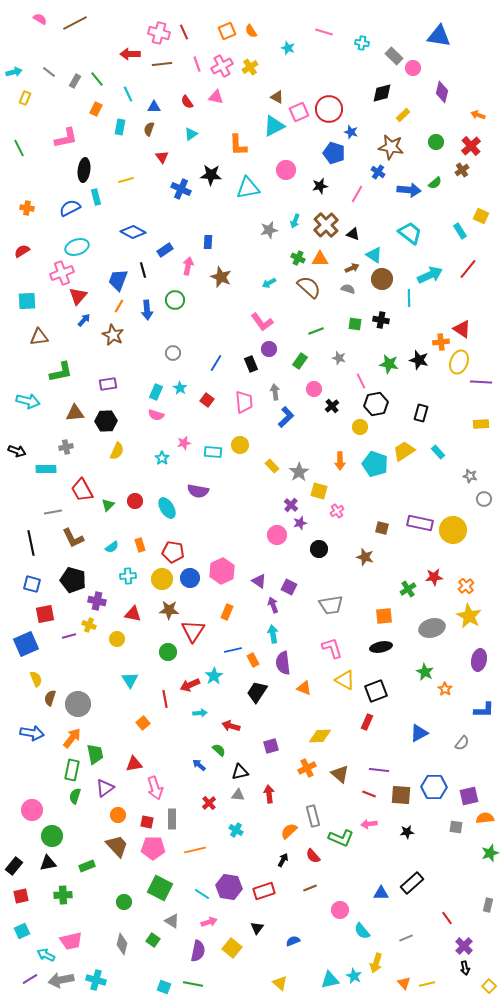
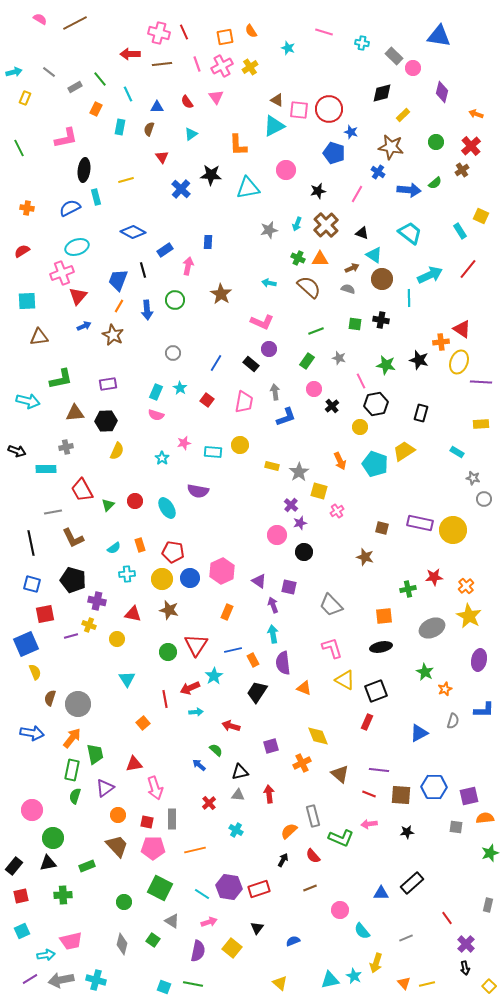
orange square at (227, 31): moved 2 px left, 6 px down; rotated 12 degrees clockwise
green line at (97, 79): moved 3 px right
gray rectangle at (75, 81): moved 6 px down; rotated 32 degrees clockwise
pink triangle at (216, 97): rotated 42 degrees clockwise
brown triangle at (277, 97): moved 3 px down
blue triangle at (154, 107): moved 3 px right
pink square at (299, 112): moved 2 px up; rotated 30 degrees clockwise
orange arrow at (478, 115): moved 2 px left, 1 px up
black star at (320, 186): moved 2 px left, 5 px down
blue cross at (181, 189): rotated 18 degrees clockwise
cyan arrow at (295, 221): moved 2 px right, 3 px down
black triangle at (353, 234): moved 9 px right, 1 px up
brown star at (221, 277): moved 17 px down; rotated 10 degrees clockwise
cyan arrow at (269, 283): rotated 40 degrees clockwise
blue arrow at (84, 320): moved 6 px down; rotated 24 degrees clockwise
pink L-shape at (262, 322): rotated 30 degrees counterclockwise
green rectangle at (300, 361): moved 7 px right
black rectangle at (251, 364): rotated 28 degrees counterclockwise
green star at (389, 364): moved 3 px left, 1 px down
green L-shape at (61, 372): moved 7 px down
pink trapezoid at (244, 402): rotated 15 degrees clockwise
blue L-shape at (286, 417): rotated 25 degrees clockwise
cyan rectangle at (438, 452): moved 19 px right; rotated 16 degrees counterclockwise
orange arrow at (340, 461): rotated 24 degrees counterclockwise
yellow rectangle at (272, 466): rotated 32 degrees counterclockwise
gray star at (470, 476): moved 3 px right, 2 px down
cyan semicircle at (112, 547): moved 2 px right, 1 px down
black circle at (319, 549): moved 15 px left, 3 px down
cyan cross at (128, 576): moved 1 px left, 2 px up
purple square at (289, 587): rotated 14 degrees counterclockwise
green cross at (408, 589): rotated 21 degrees clockwise
gray trapezoid at (331, 605): rotated 55 degrees clockwise
brown star at (169, 610): rotated 12 degrees clockwise
gray ellipse at (432, 628): rotated 10 degrees counterclockwise
red triangle at (193, 631): moved 3 px right, 14 px down
purple line at (69, 636): moved 2 px right
yellow semicircle at (36, 679): moved 1 px left, 7 px up
cyan triangle at (130, 680): moved 3 px left, 1 px up
red arrow at (190, 685): moved 3 px down
orange star at (445, 689): rotated 16 degrees clockwise
cyan arrow at (200, 713): moved 4 px left, 1 px up
yellow diamond at (320, 736): moved 2 px left; rotated 70 degrees clockwise
gray semicircle at (462, 743): moved 9 px left, 22 px up; rotated 21 degrees counterclockwise
green semicircle at (219, 750): moved 3 px left
orange cross at (307, 768): moved 5 px left, 5 px up
green circle at (52, 836): moved 1 px right, 2 px down
red rectangle at (264, 891): moved 5 px left, 2 px up
purple cross at (464, 946): moved 2 px right, 2 px up
cyan arrow at (46, 955): rotated 144 degrees clockwise
